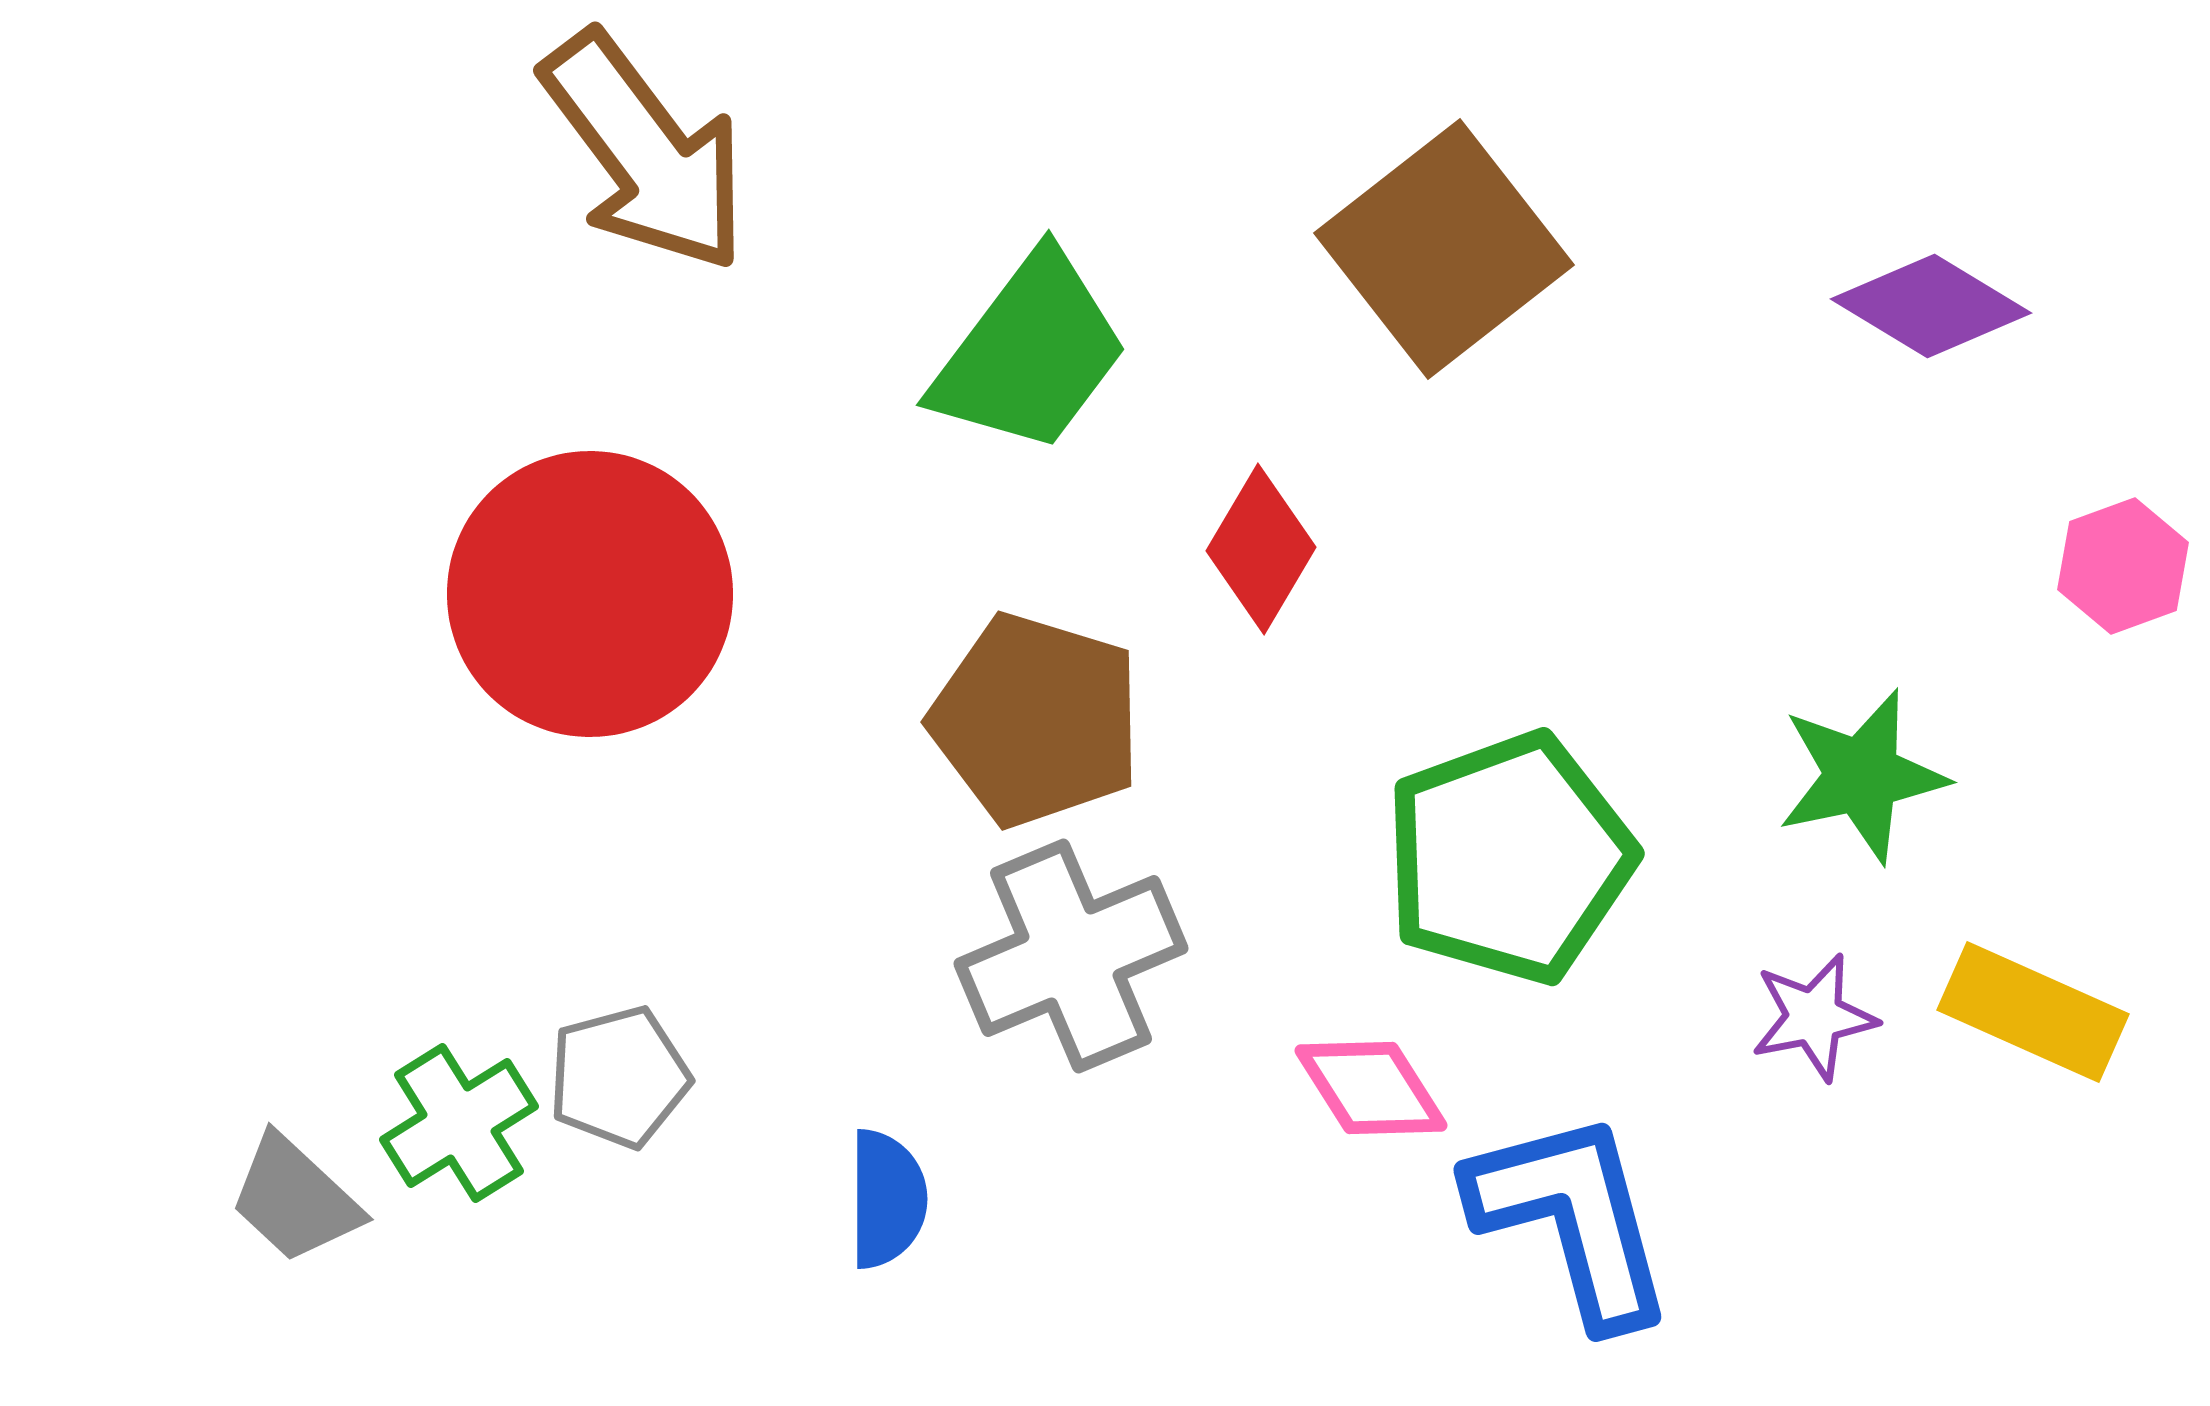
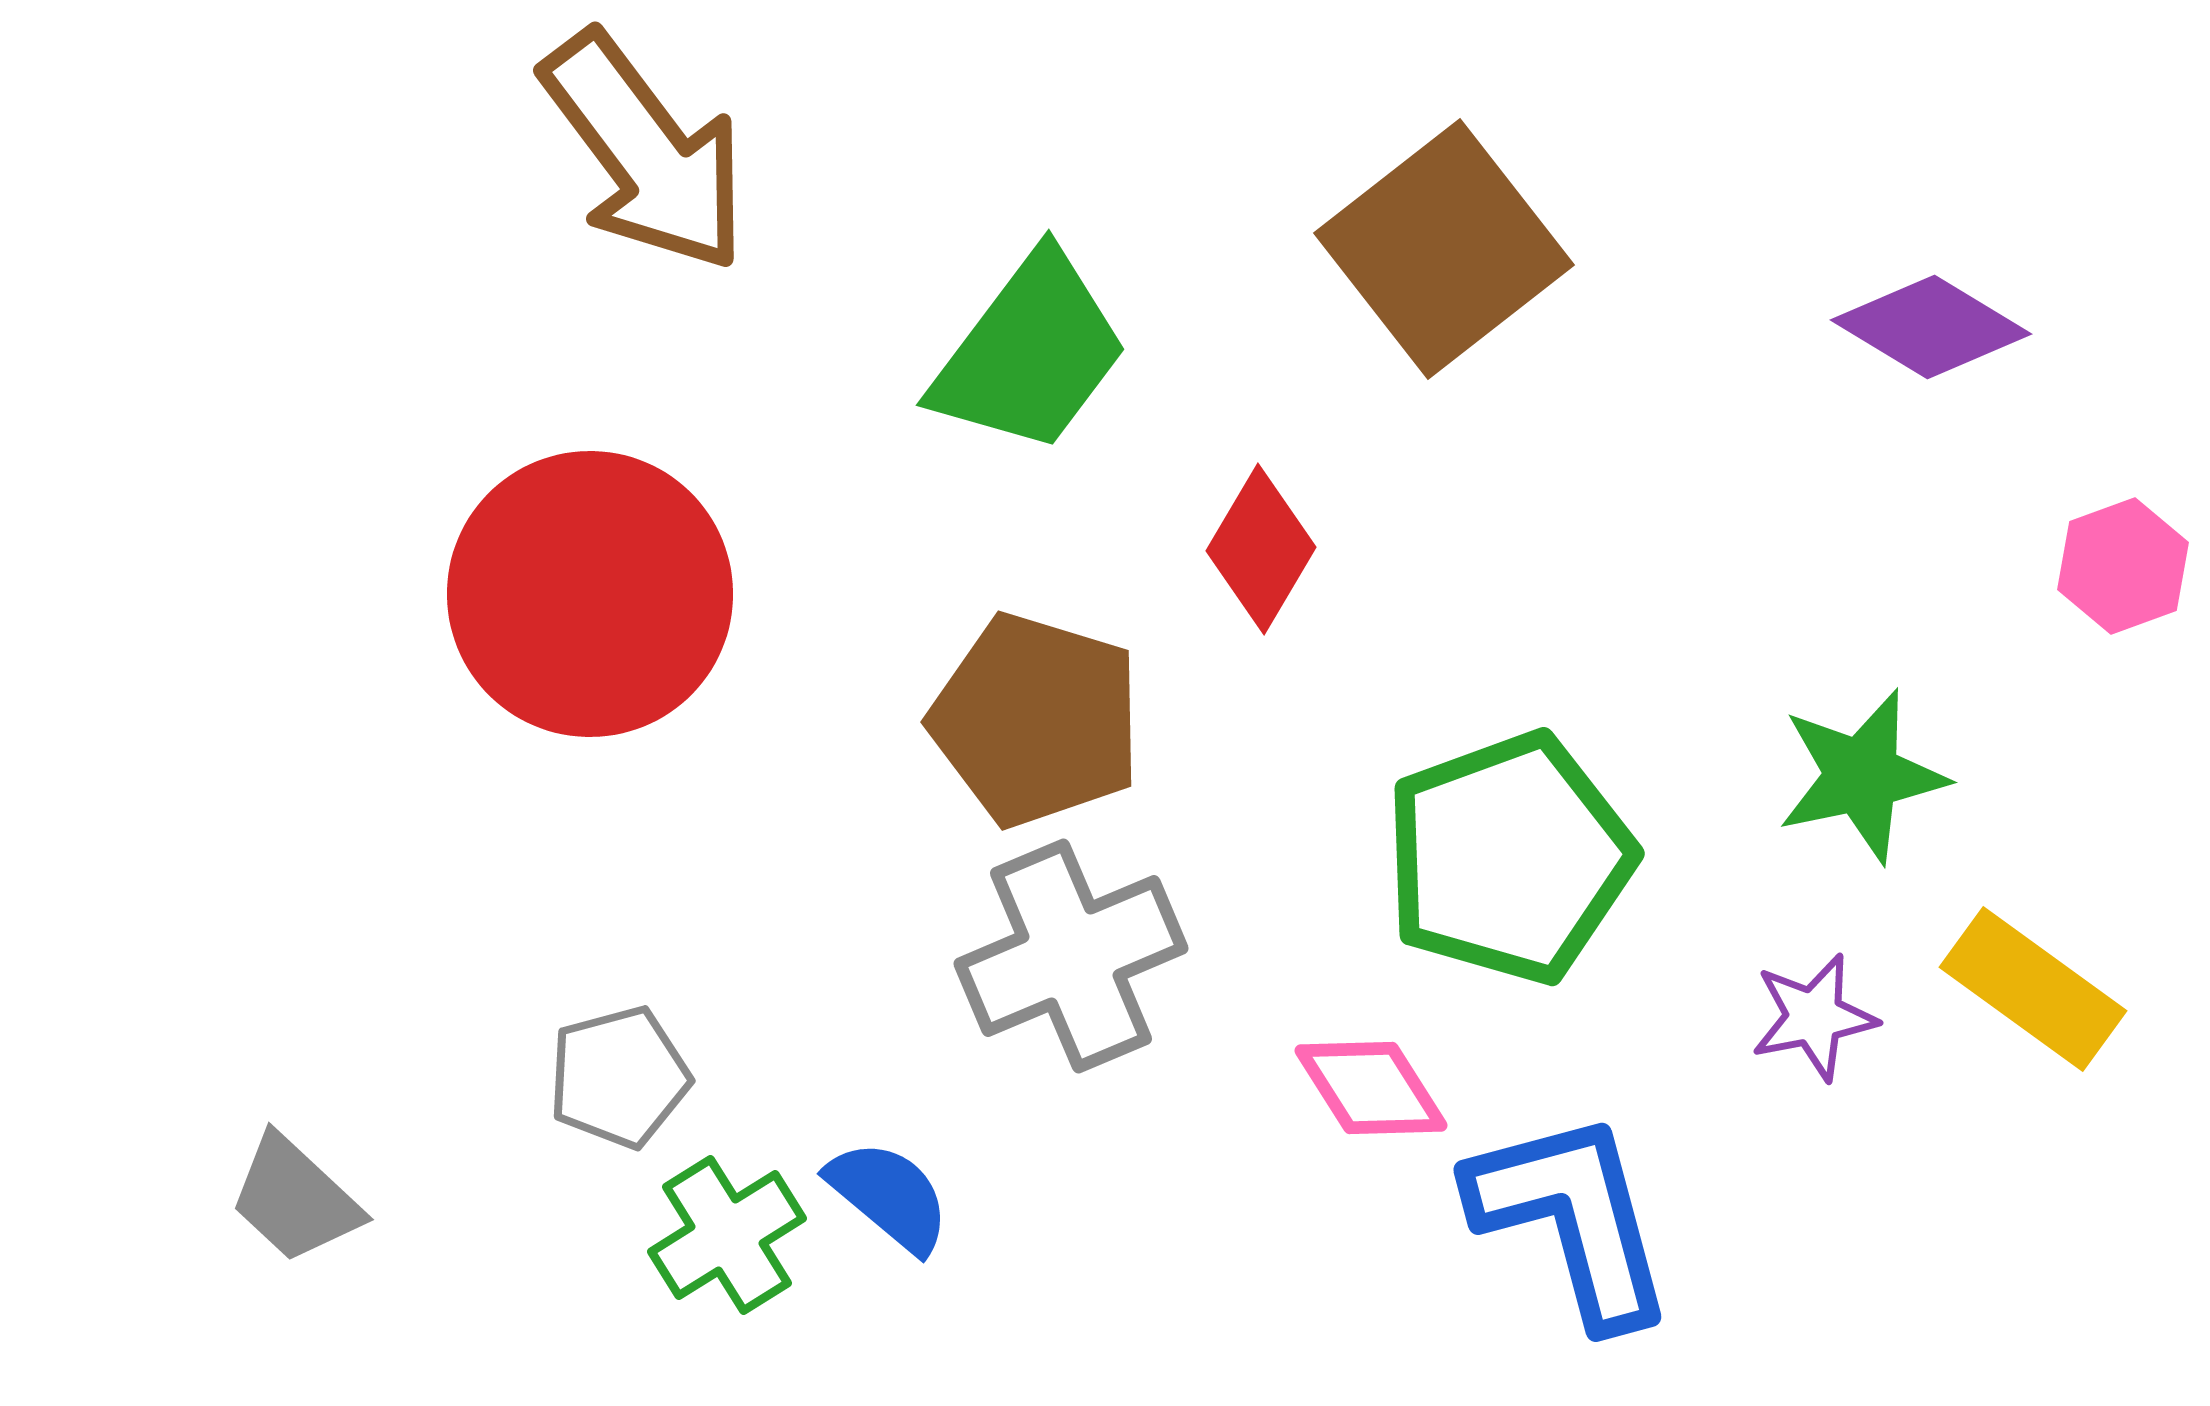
purple diamond: moved 21 px down
yellow rectangle: moved 23 px up; rotated 12 degrees clockwise
green cross: moved 268 px right, 112 px down
blue semicircle: moved 2 px right, 3 px up; rotated 50 degrees counterclockwise
